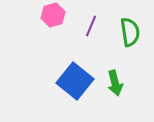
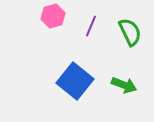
pink hexagon: moved 1 px down
green semicircle: rotated 16 degrees counterclockwise
green arrow: moved 9 px right, 2 px down; rotated 55 degrees counterclockwise
